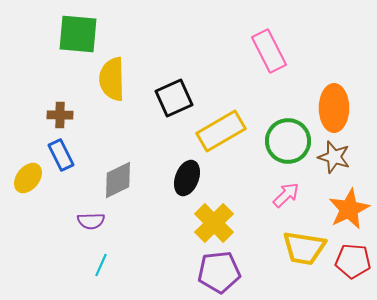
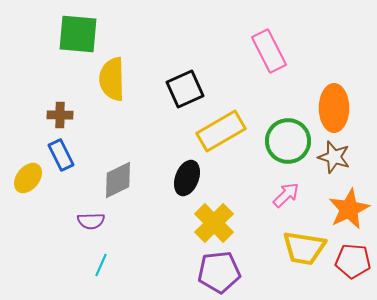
black square: moved 11 px right, 9 px up
